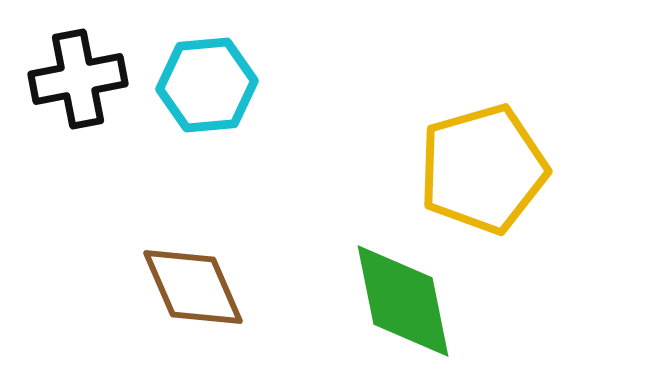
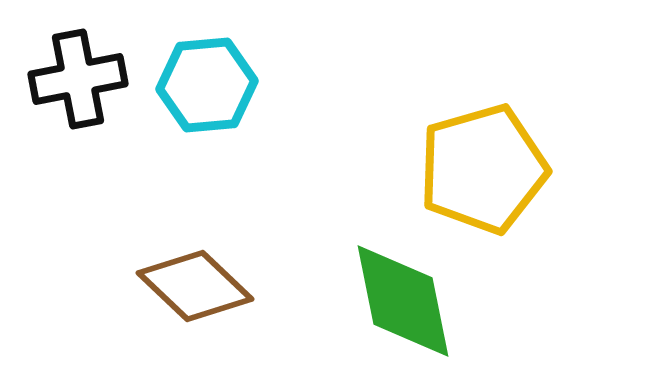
brown diamond: moved 2 px right, 1 px up; rotated 23 degrees counterclockwise
